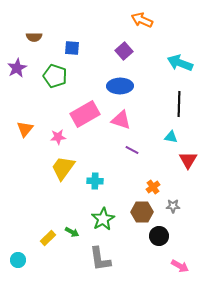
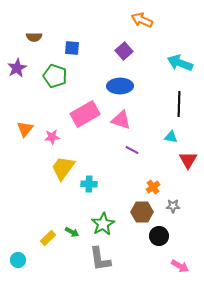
pink star: moved 6 px left
cyan cross: moved 6 px left, 3 px down
green star: moved 5 px down
